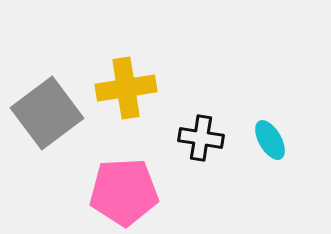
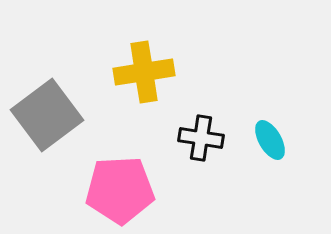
yellow cross: moved 18 px right, 16 px up
gray square: moved 2 px down
pink pentagon: moved 4 px left, 2 px up
